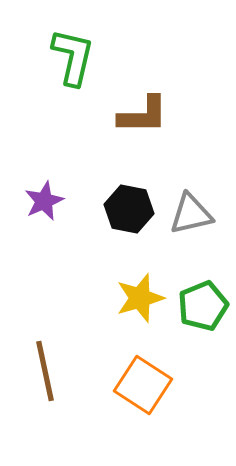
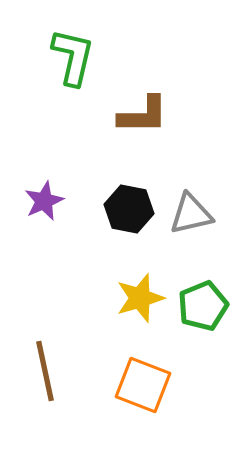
orange square: rotated 12 degrees counterclockwise
